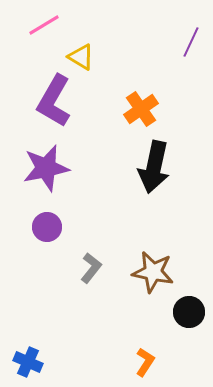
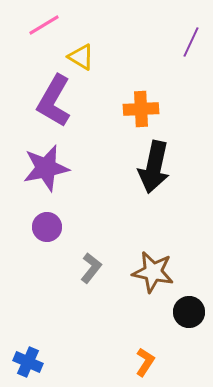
orange cross: rotated 32 degrees clockwise
